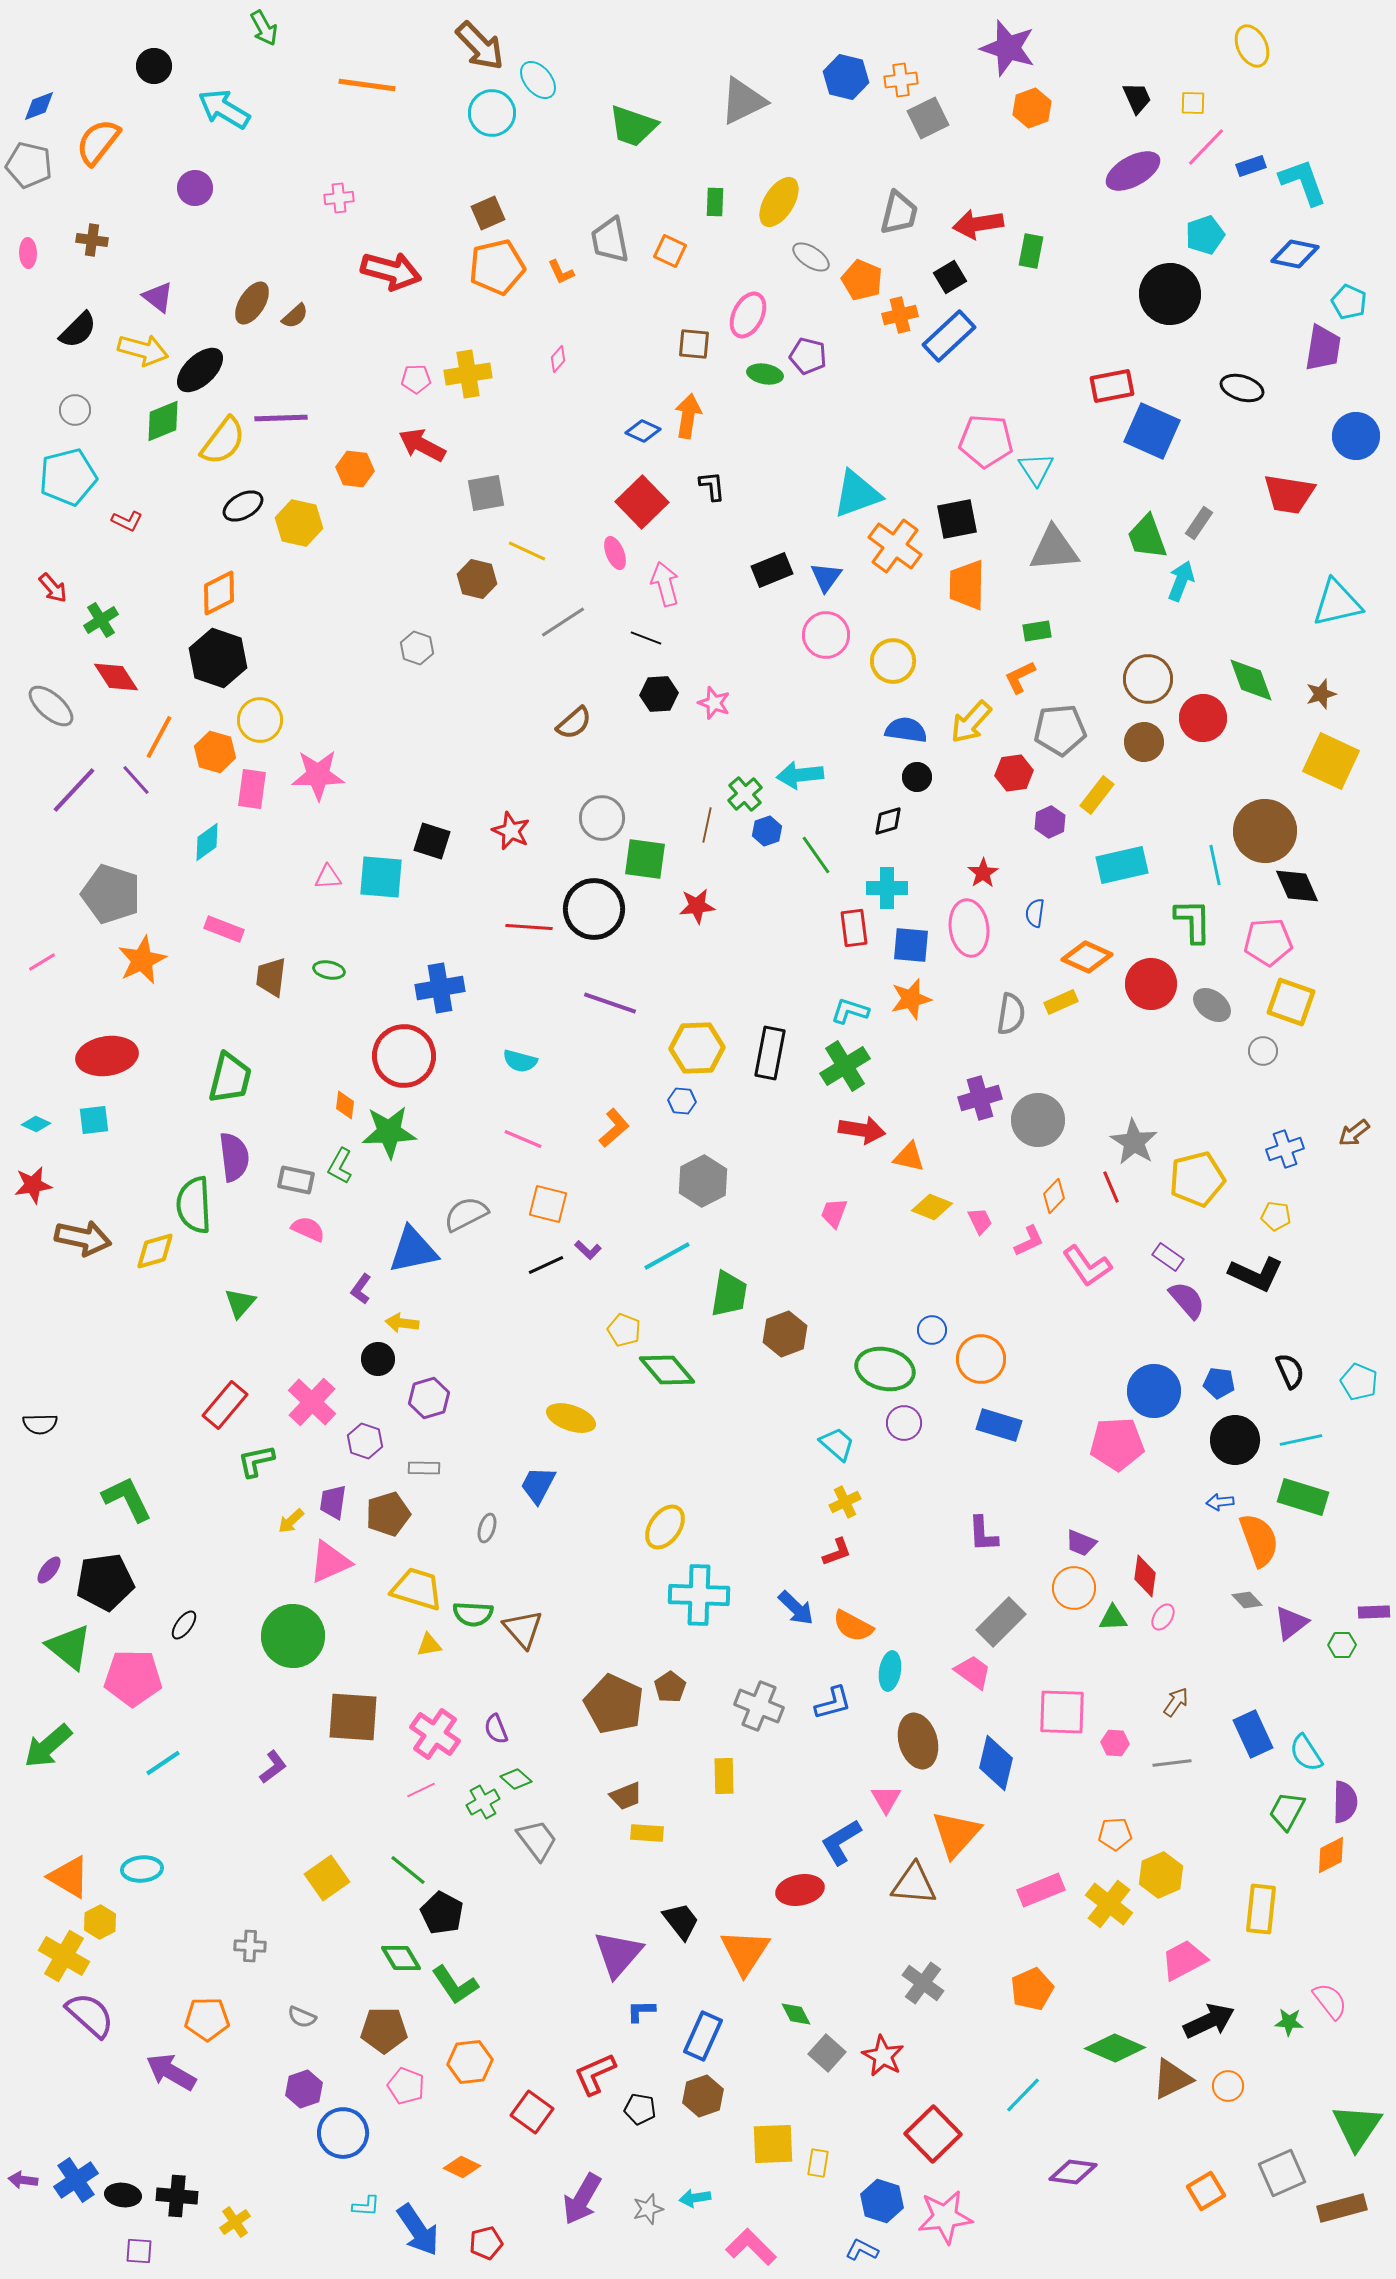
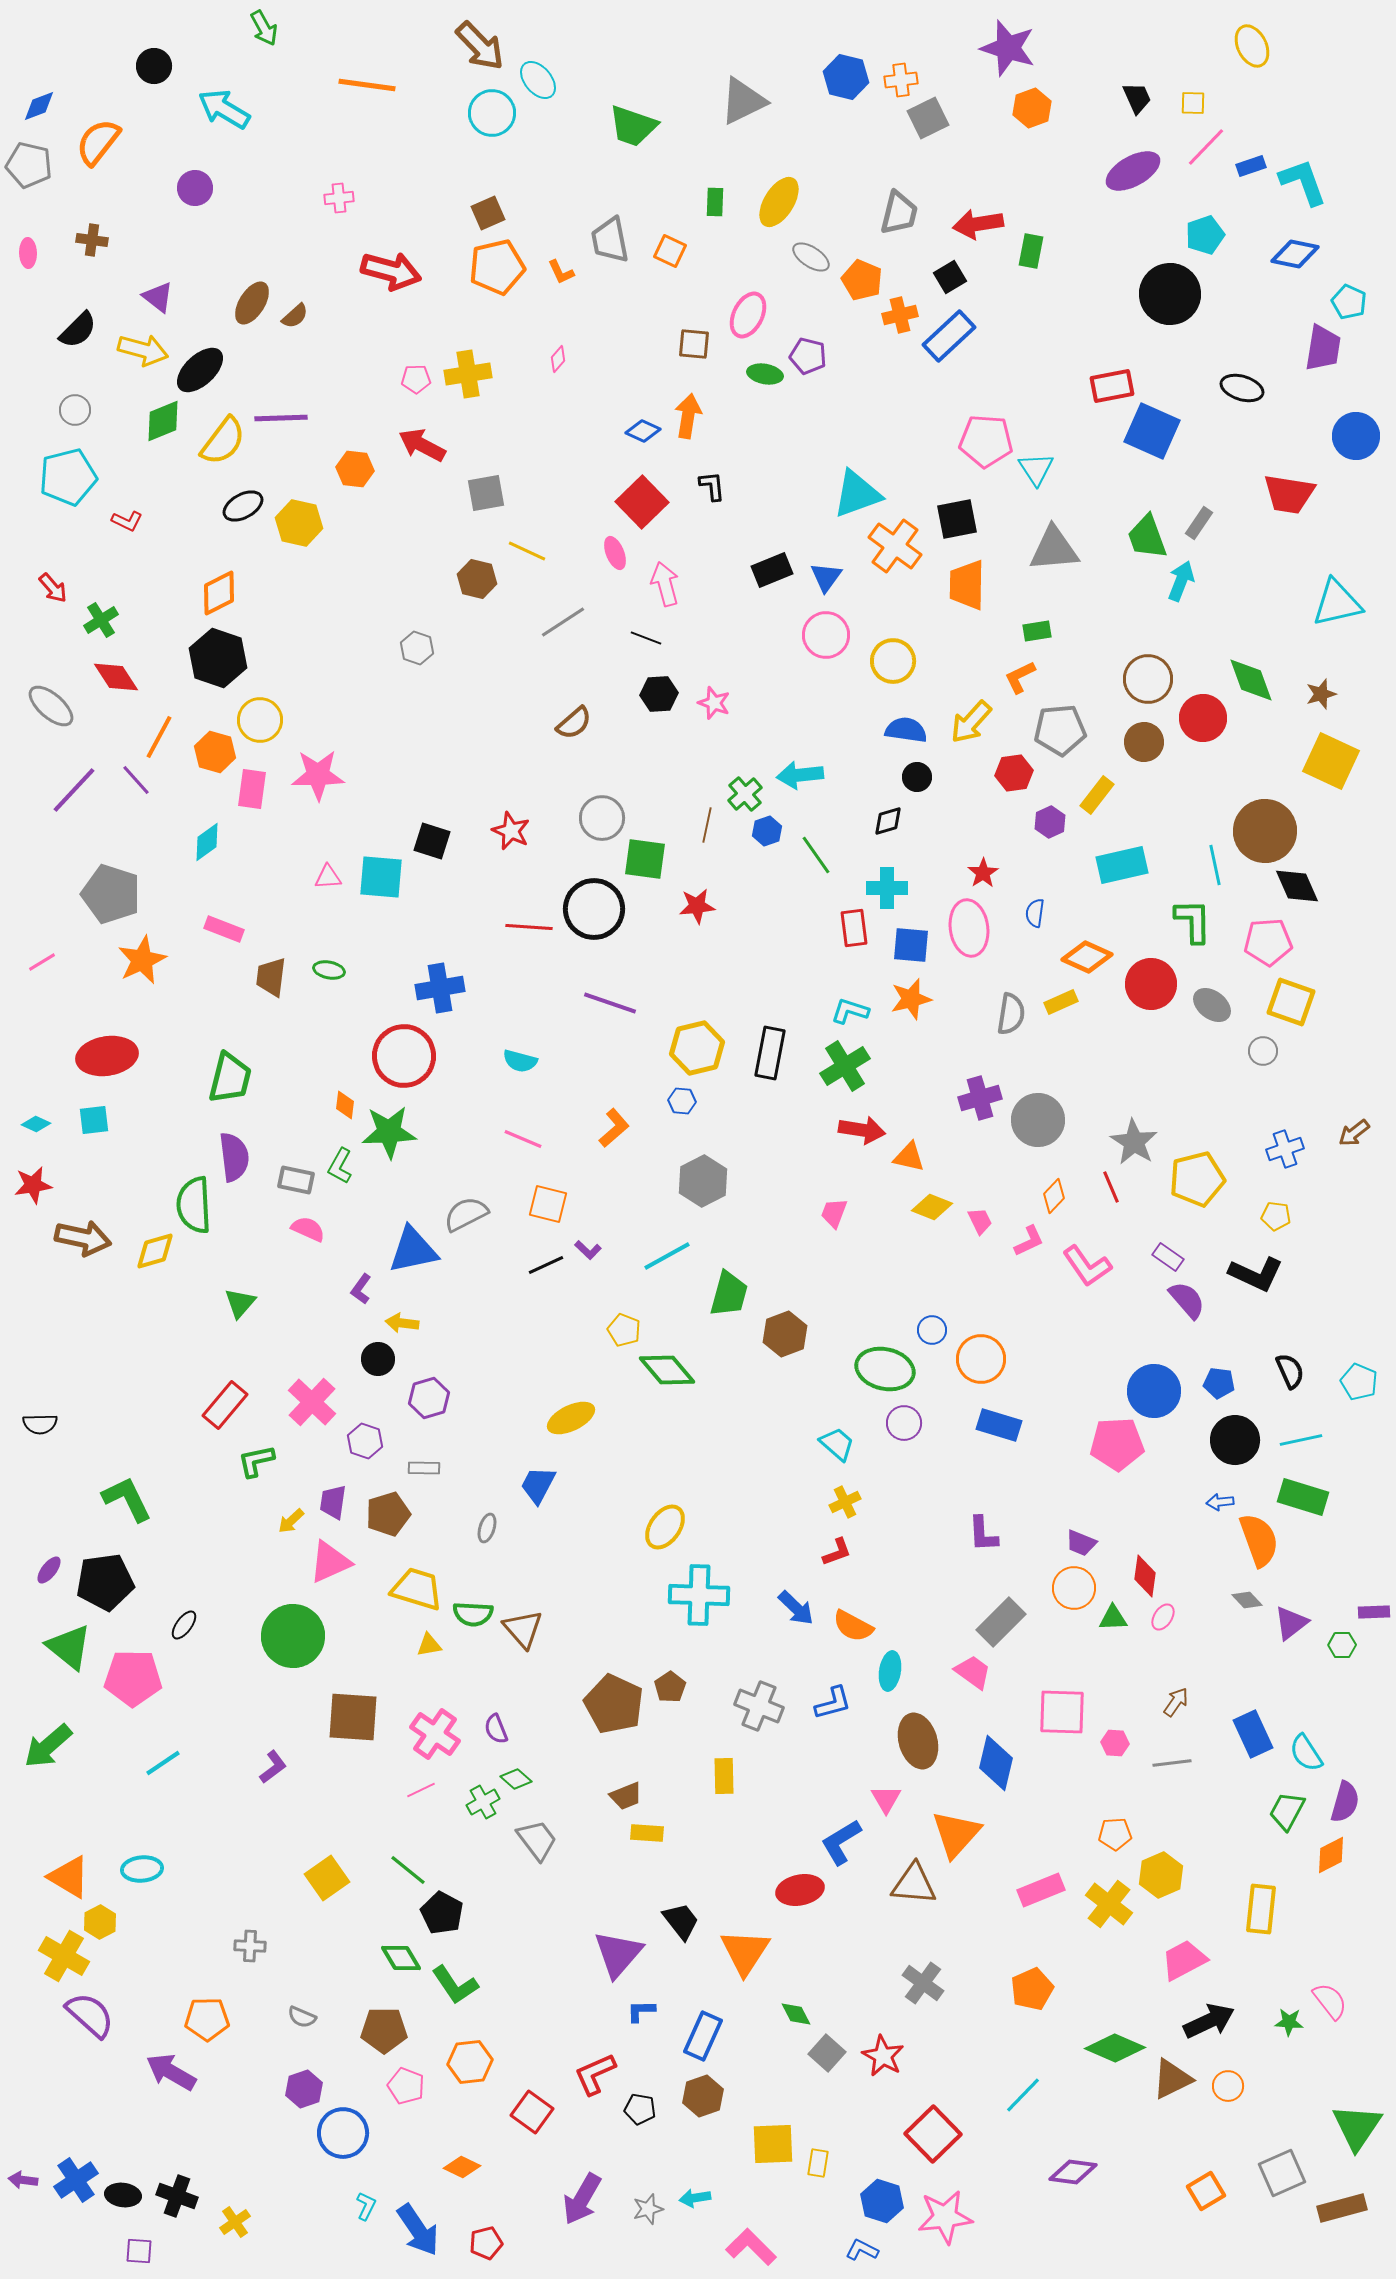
yellow hexagon at (697, 1048): rotated 12 degrees counterclockwise
green trapezoid at (729, 1294): rotated 6 degrees clockwise
yellow ellipse at (571, 1418): rotated 45 degrees counterclockwise
purple semicircle at (1345, 1802): rotated 15 degrees clockwise
black cross at (177, 2196): rotated 15 degrees clockwise
cyan L-shape at (366, 2206): rotated 68 degrees counterclockwise
